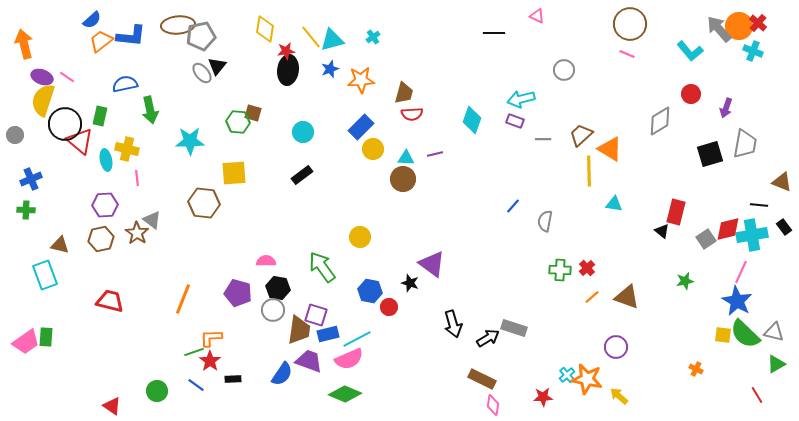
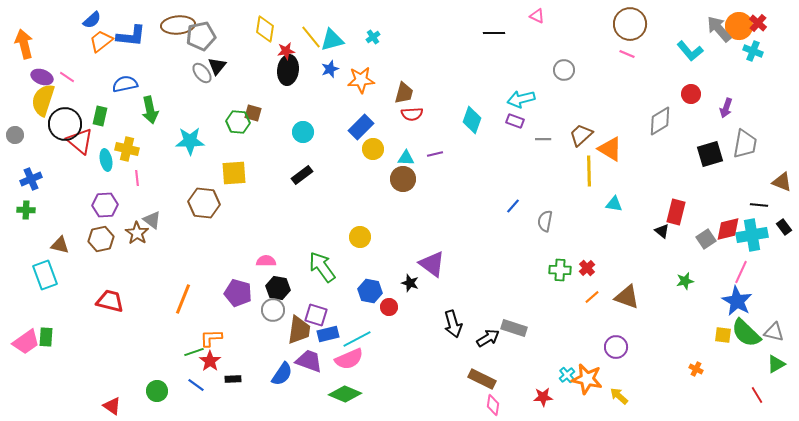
green semicircle at (745, 334): moved 1 px right, 1 px up
